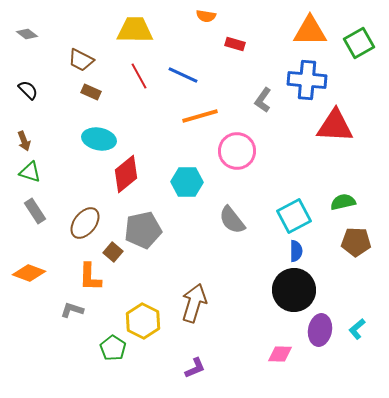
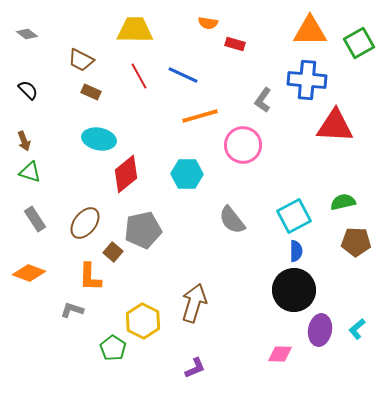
orange semicircle at (206, 16): moved 2 px right, 7 px down
pink circle at (237, 151): moved 6 px right, 6 px up
cyan hexagon at (187, 182): moved 8 px up
gray rectangle at (35, 211): moved 8 px down
